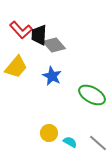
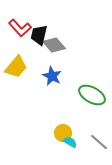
red L-shape: moved 1 px left, 2 px up
black trapezoid: rotated 10 degrees clockwise
yellow circle: moved 14 px right
gray line: moved 1 px right, 1 px up
